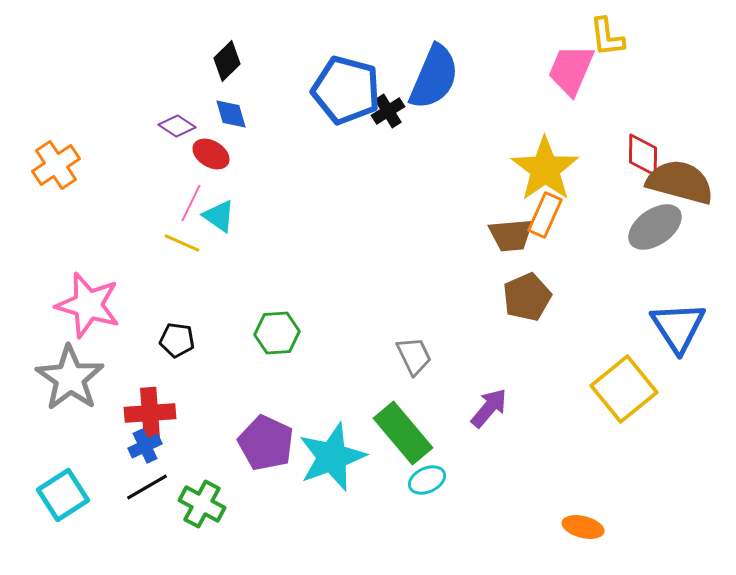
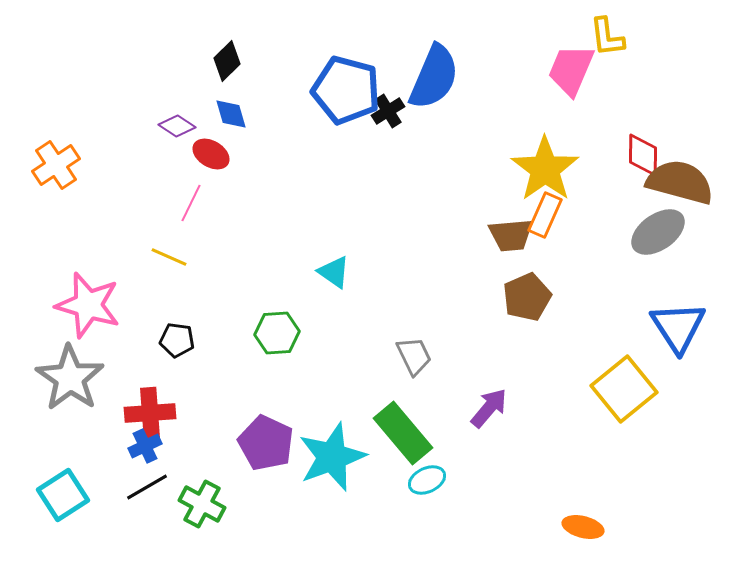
cyan triangle: moved 115 px right, 56 px down
gray ellipse: moved 3 px right, 5 px down
yellow line: moved 13 px left, 14 px down
